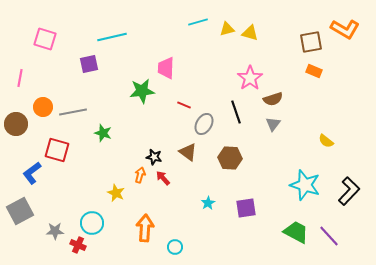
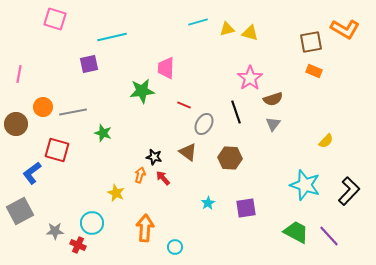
pink square at (45, 39): moved 10 px right, 20 px up
pink line at (20, 78): moved 1 px left, 4 px up
yellow semicircle at (326, 141): rotated 84 degrees counterclockwise
